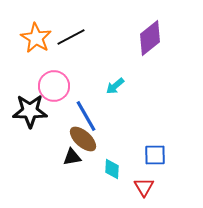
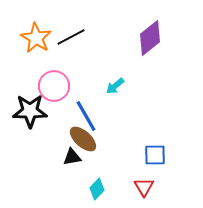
cyan diamond: moved 15 px left, 20 px down; rotated 40 degrees clockwise
